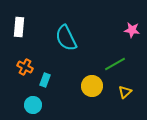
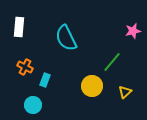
pink star: moved 1 px right, 1 px down; rotated 21 degrees counterclockwise
green line: moved 3 px left, 2 px up; rotated 20 degrees counterclockwise
